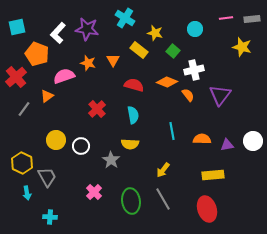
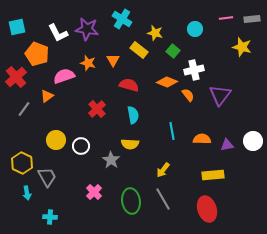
cyan cross at (125, 18): moved 3 px left, 1 px down
white L-shape at (58, 33): rotated 70 degrees counterclockwise
red semicircle at (134, 85): moved 5 px left
